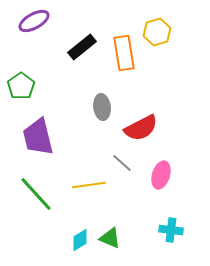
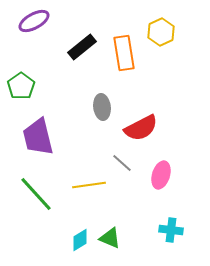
yellow hexagon: moved 4 px right; rotated 8 degrees counterclockwise
